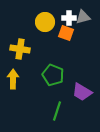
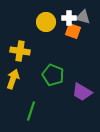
gray triangle: rotated 28 degrees clockwise
yellow circle: moved 1 px right
orange square: moved 7 px right, 2 px up
yellow cross: moved 2 px down
yellow arrow: rotated 18 degrees clockwise
green line: moved 26 px left
